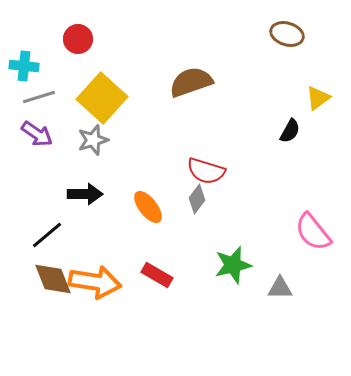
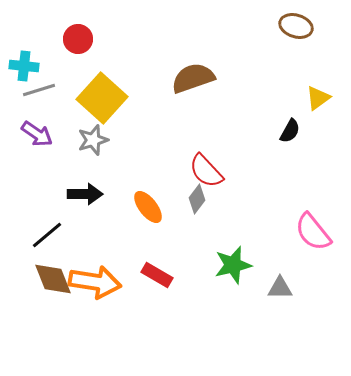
brown ellipse: moved 9 px right, 8 px up
brown semicircle: moved 2 px right, 4 px up
gray line: moved 7 px up
red semicircle: rotated 30 degrees clockwise
